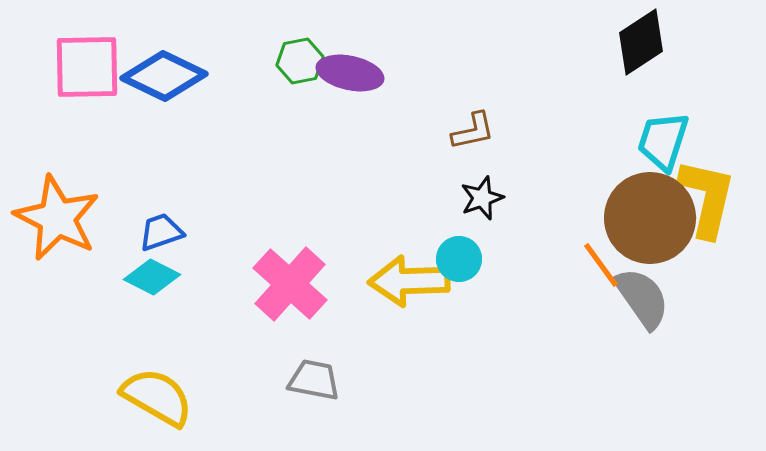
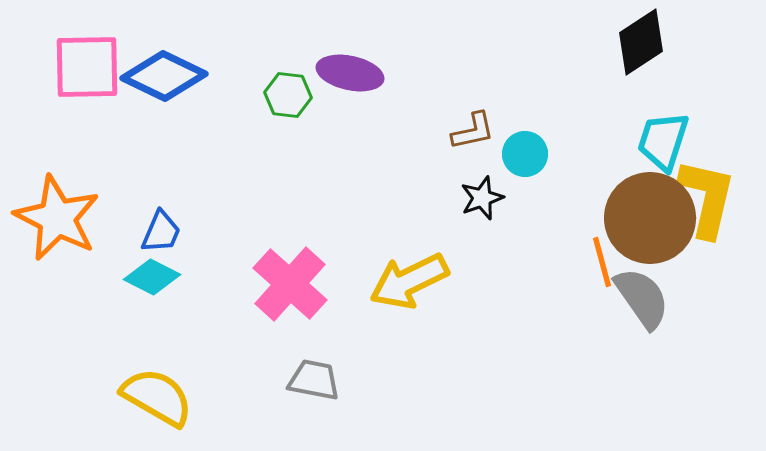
green hexagon: moved 12 px left, 34 px down; rotated 18 degrees clockwise
blue trapezoid: rotated 132 degrees clockwise
cyan circle: moved 66 px right, 105 px up
orange line: moved 1 px right, 3 px up; rotated 21 degrees clockwise
yellow arrow: rotated 24 degrees counterclockwise
